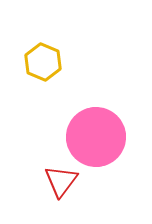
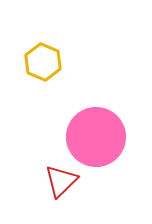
red triangle: rotated 9 degrees clockwise
